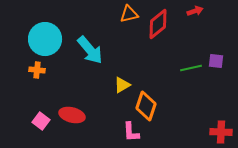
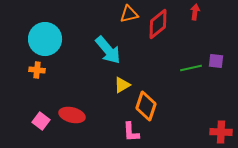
red arrow: moved 1 px down; rotated 63 degrees counterclockwise
cyan arrow: moved 18 px right
